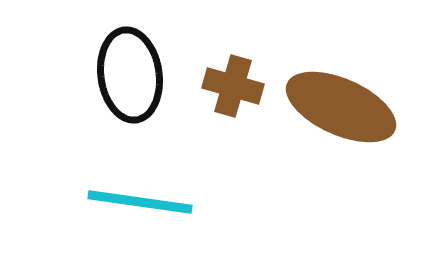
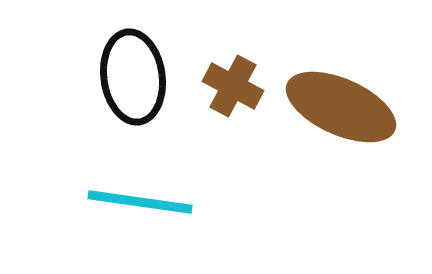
black ellipse: moved 3 px right, 2 px down
brown cross: rotated 12 degrees clockwise
